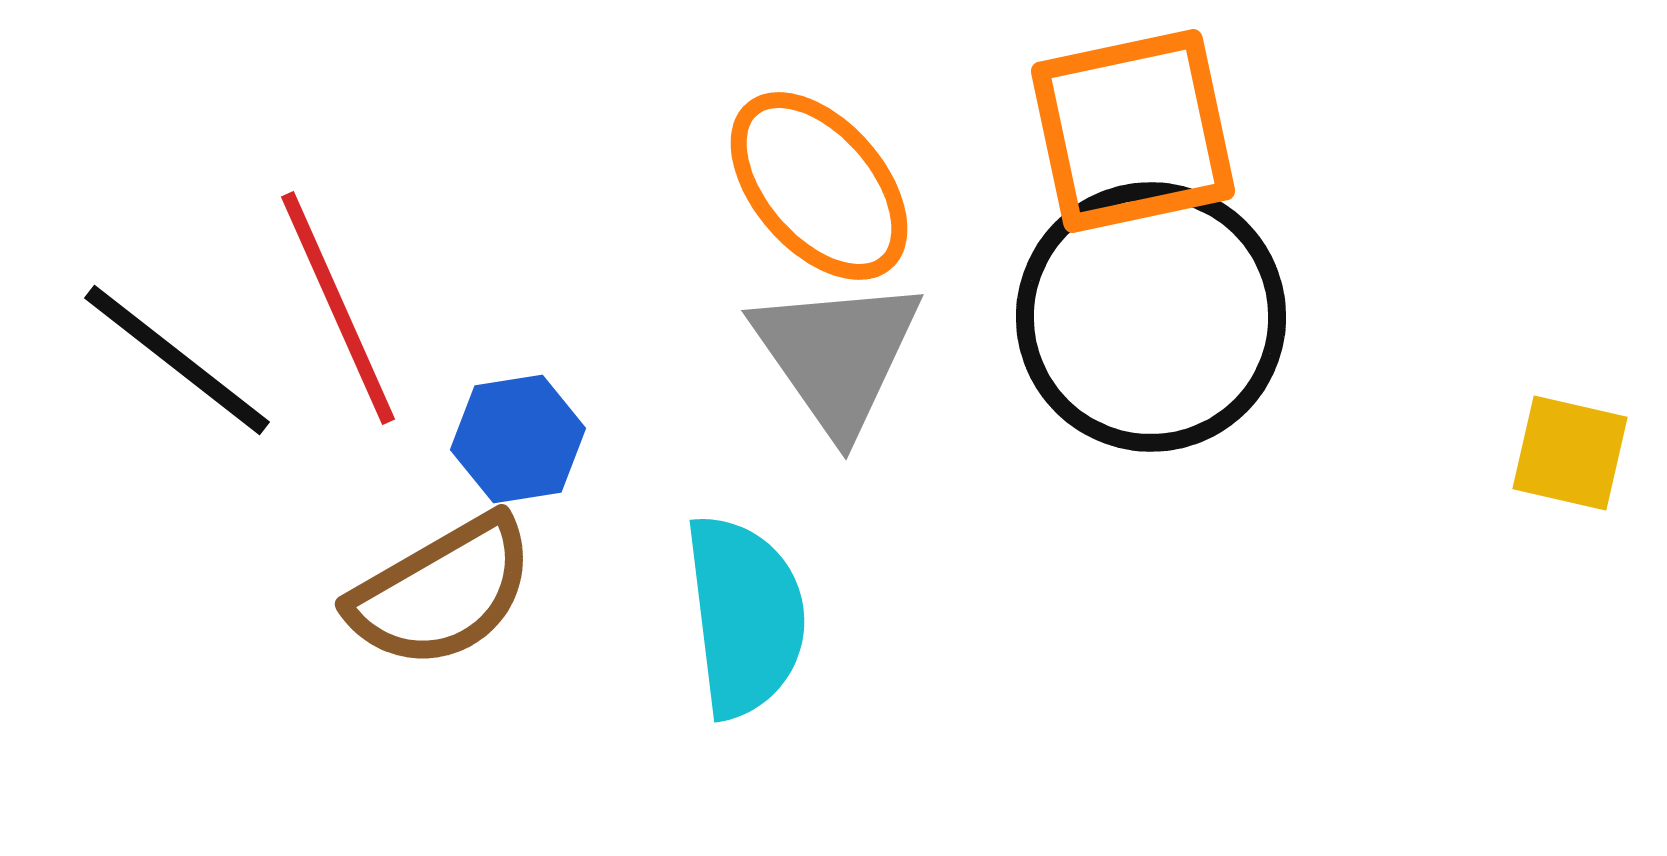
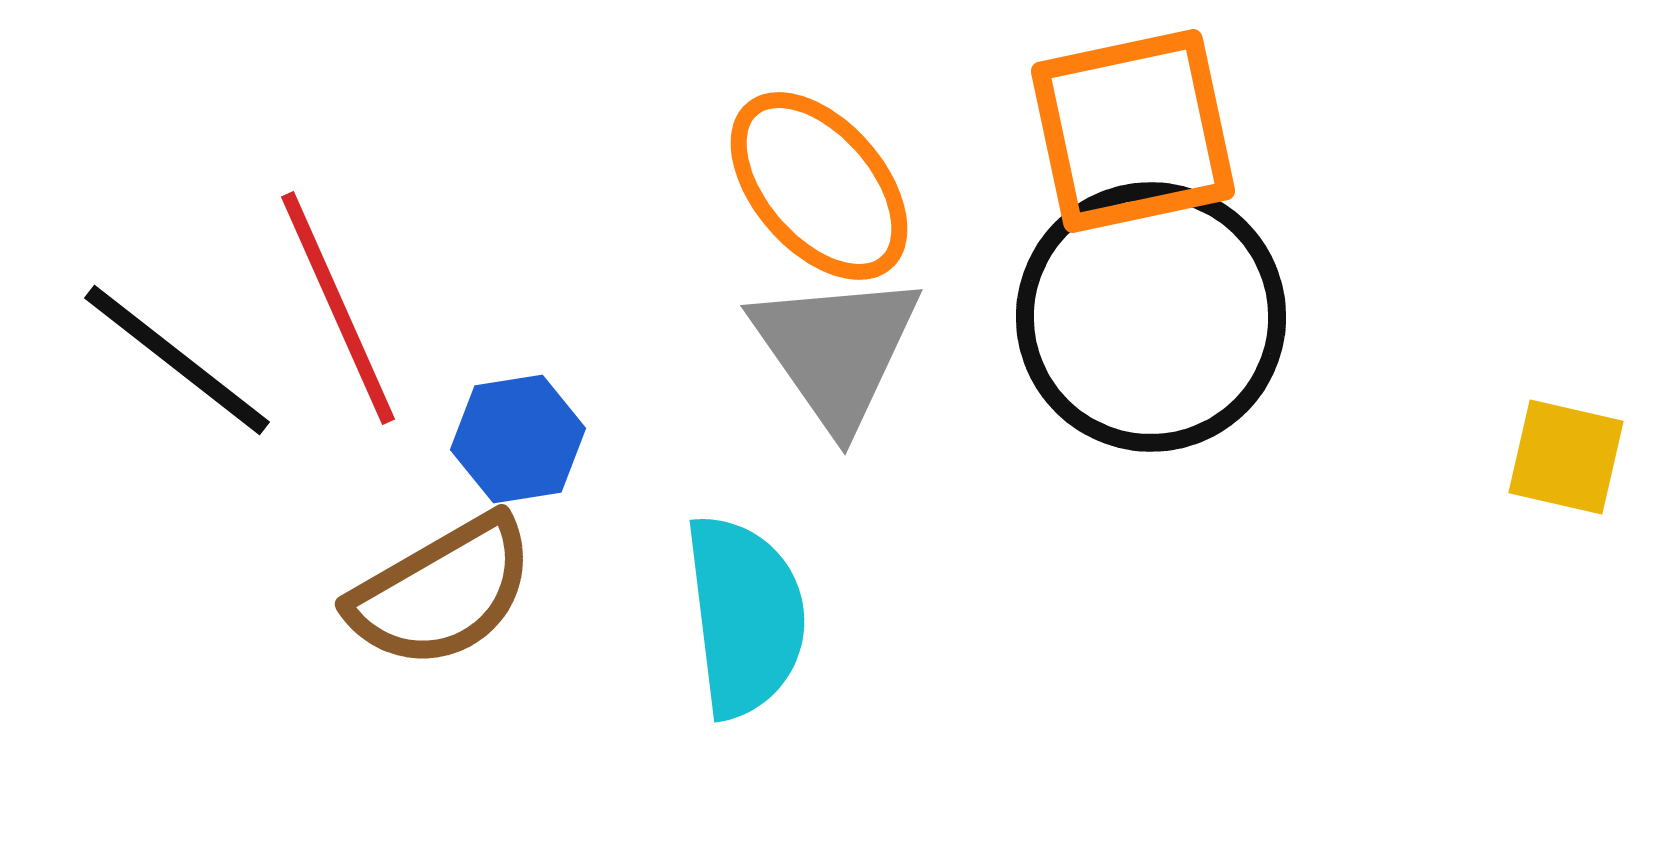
gray triangle: moved 1 px left, 5 px up
yellow square: moved 4 px left, 4 px down
